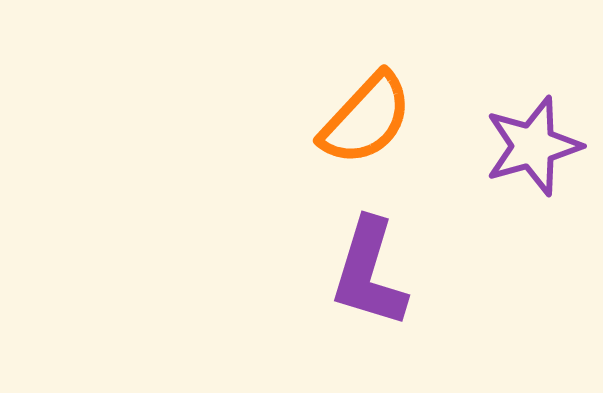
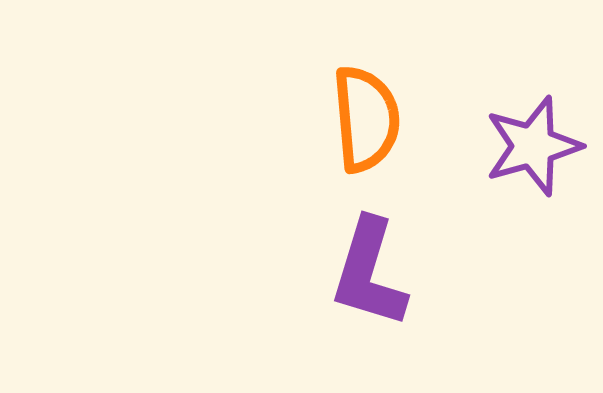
orange semicircle: rotated 48 degrees counterclockwise
